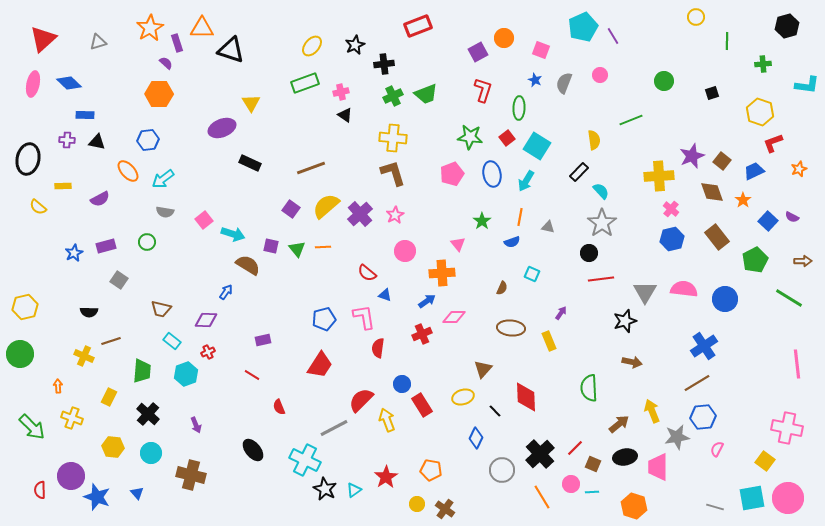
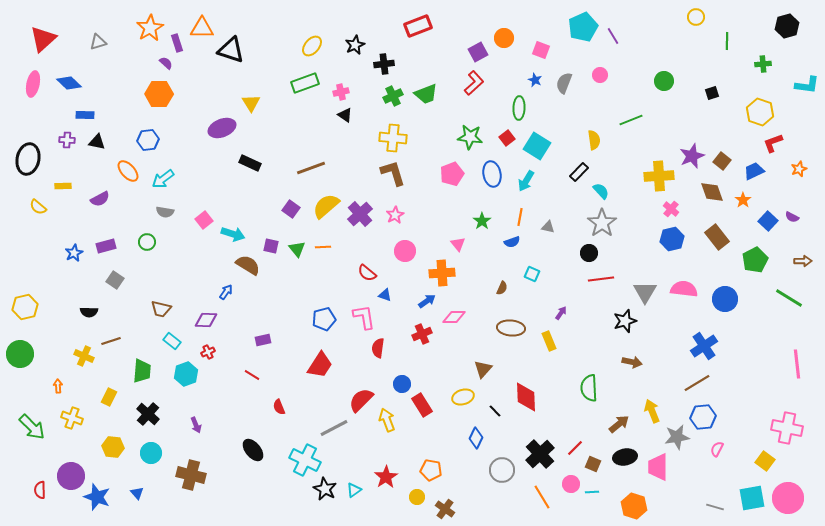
red L-shape at (483, 90): moved 9 px left, 7 px up; rotated 30 degrees clockwise
gray square at (119, 280): moved 4 px left
yellow circle at (417, 504): moved 7 px up
